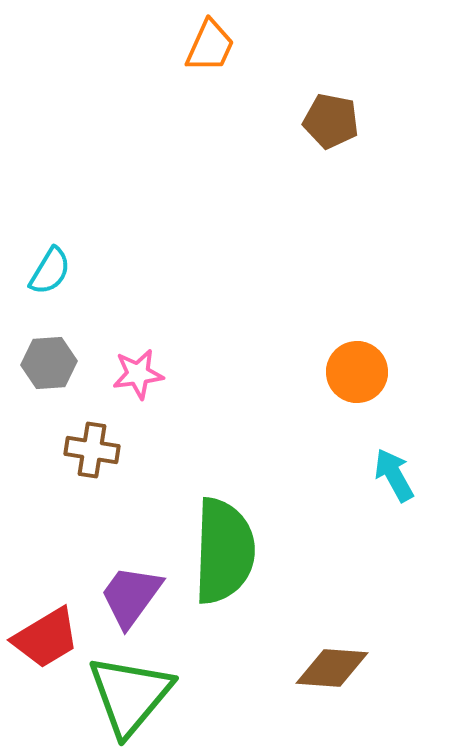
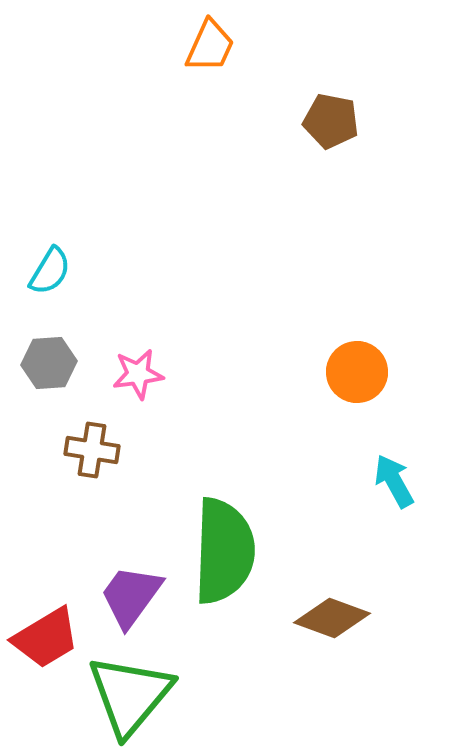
cyan arrow: moved 6 px down
brown diamond: moved 50 px up; rotated 16 degrees clockwise
